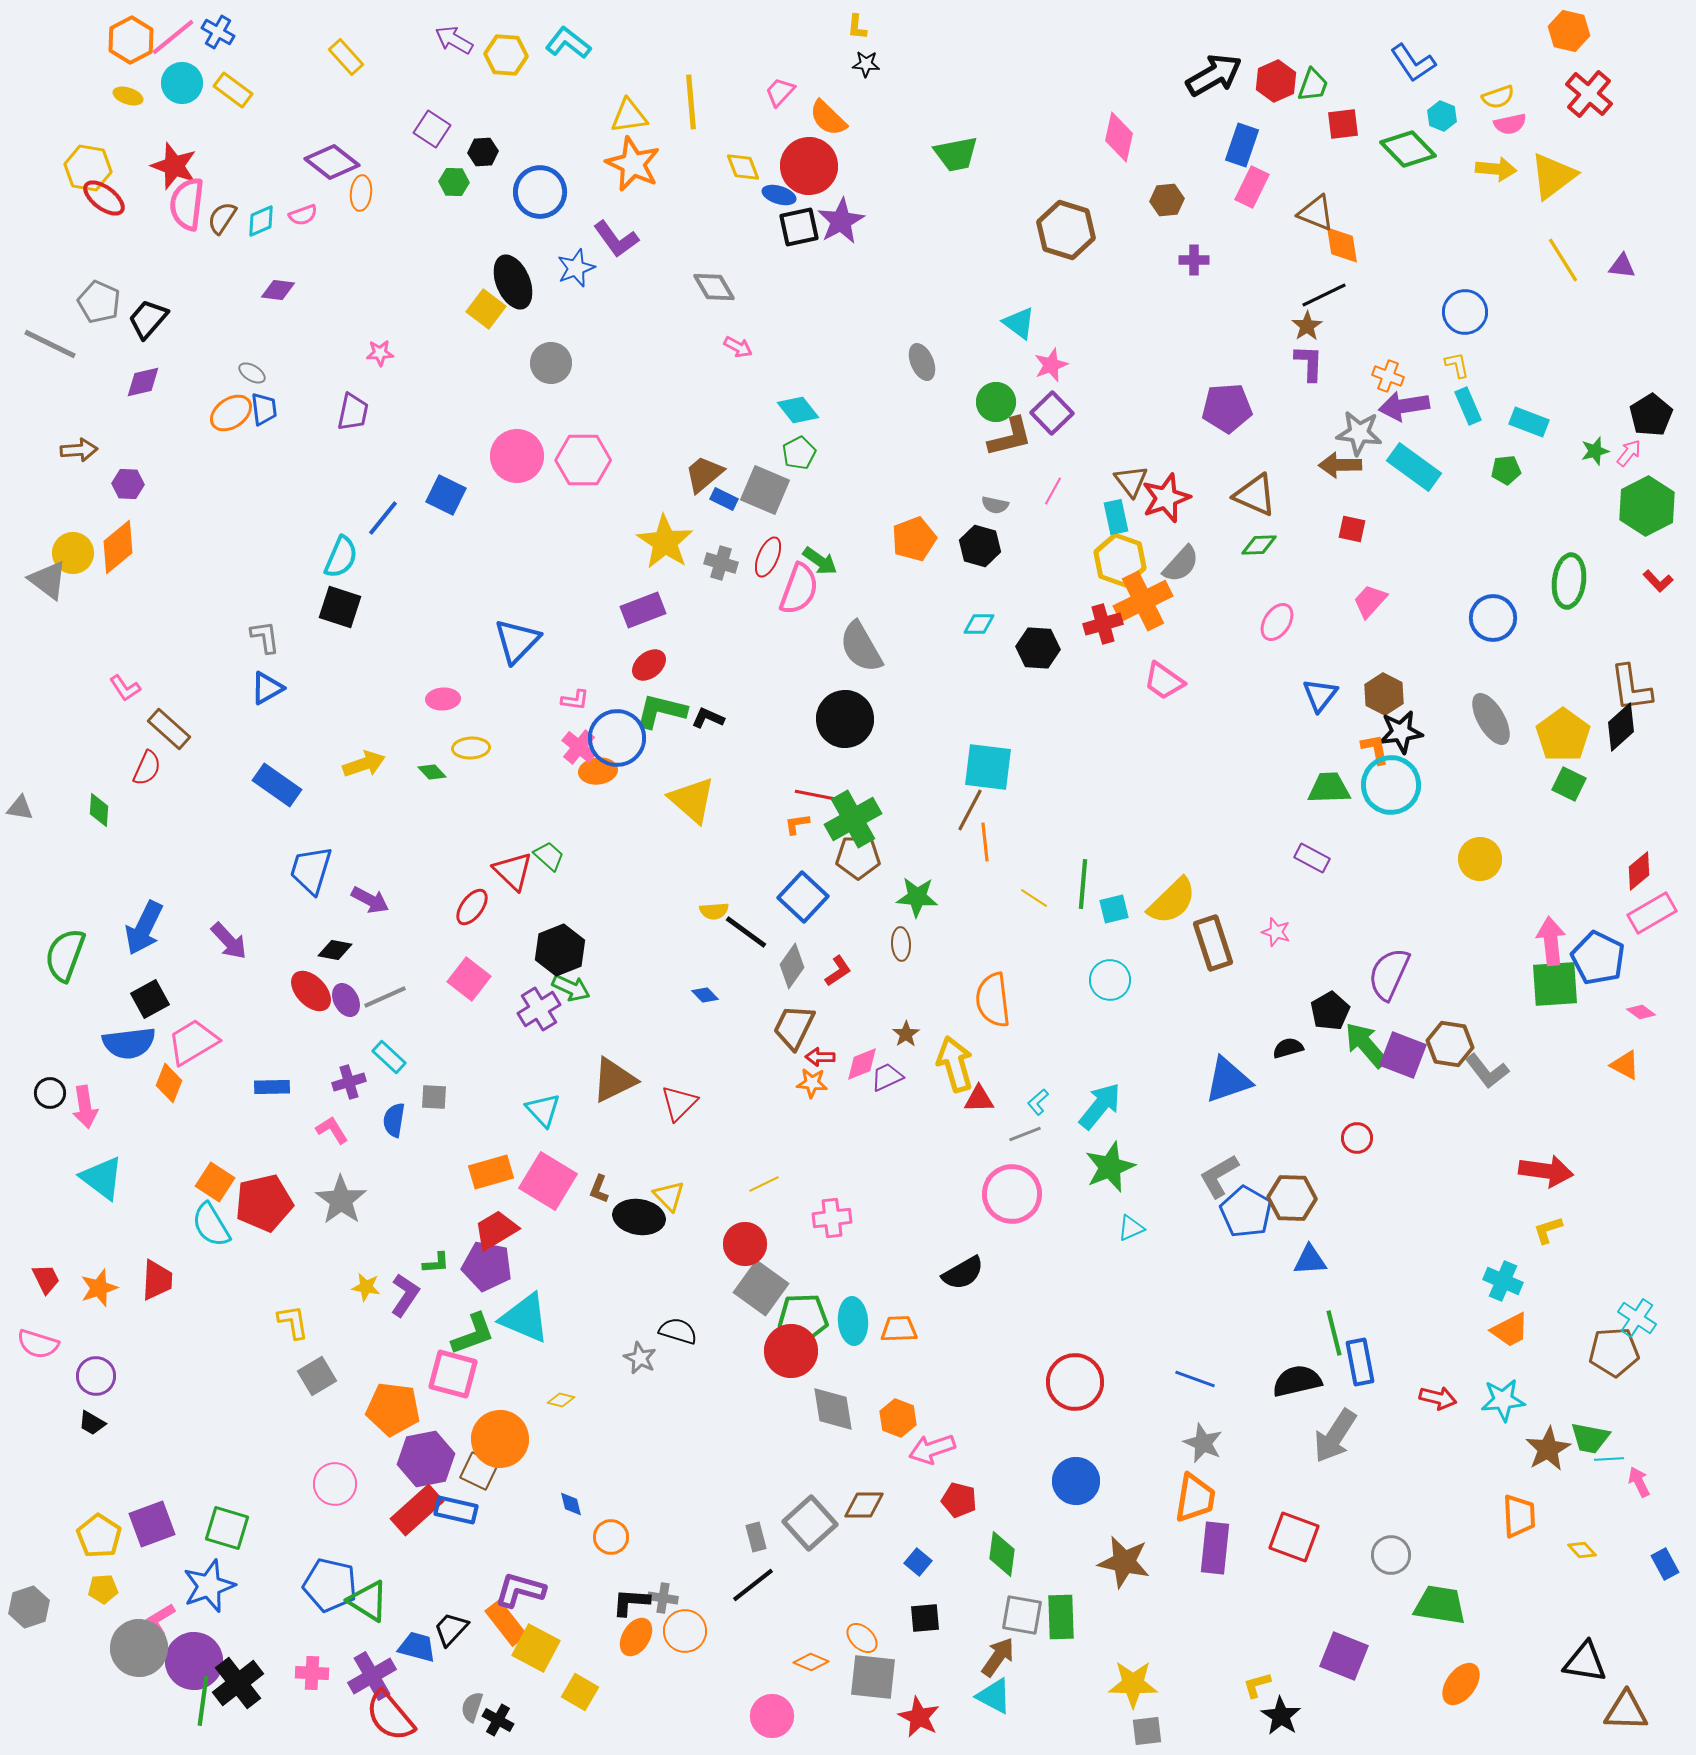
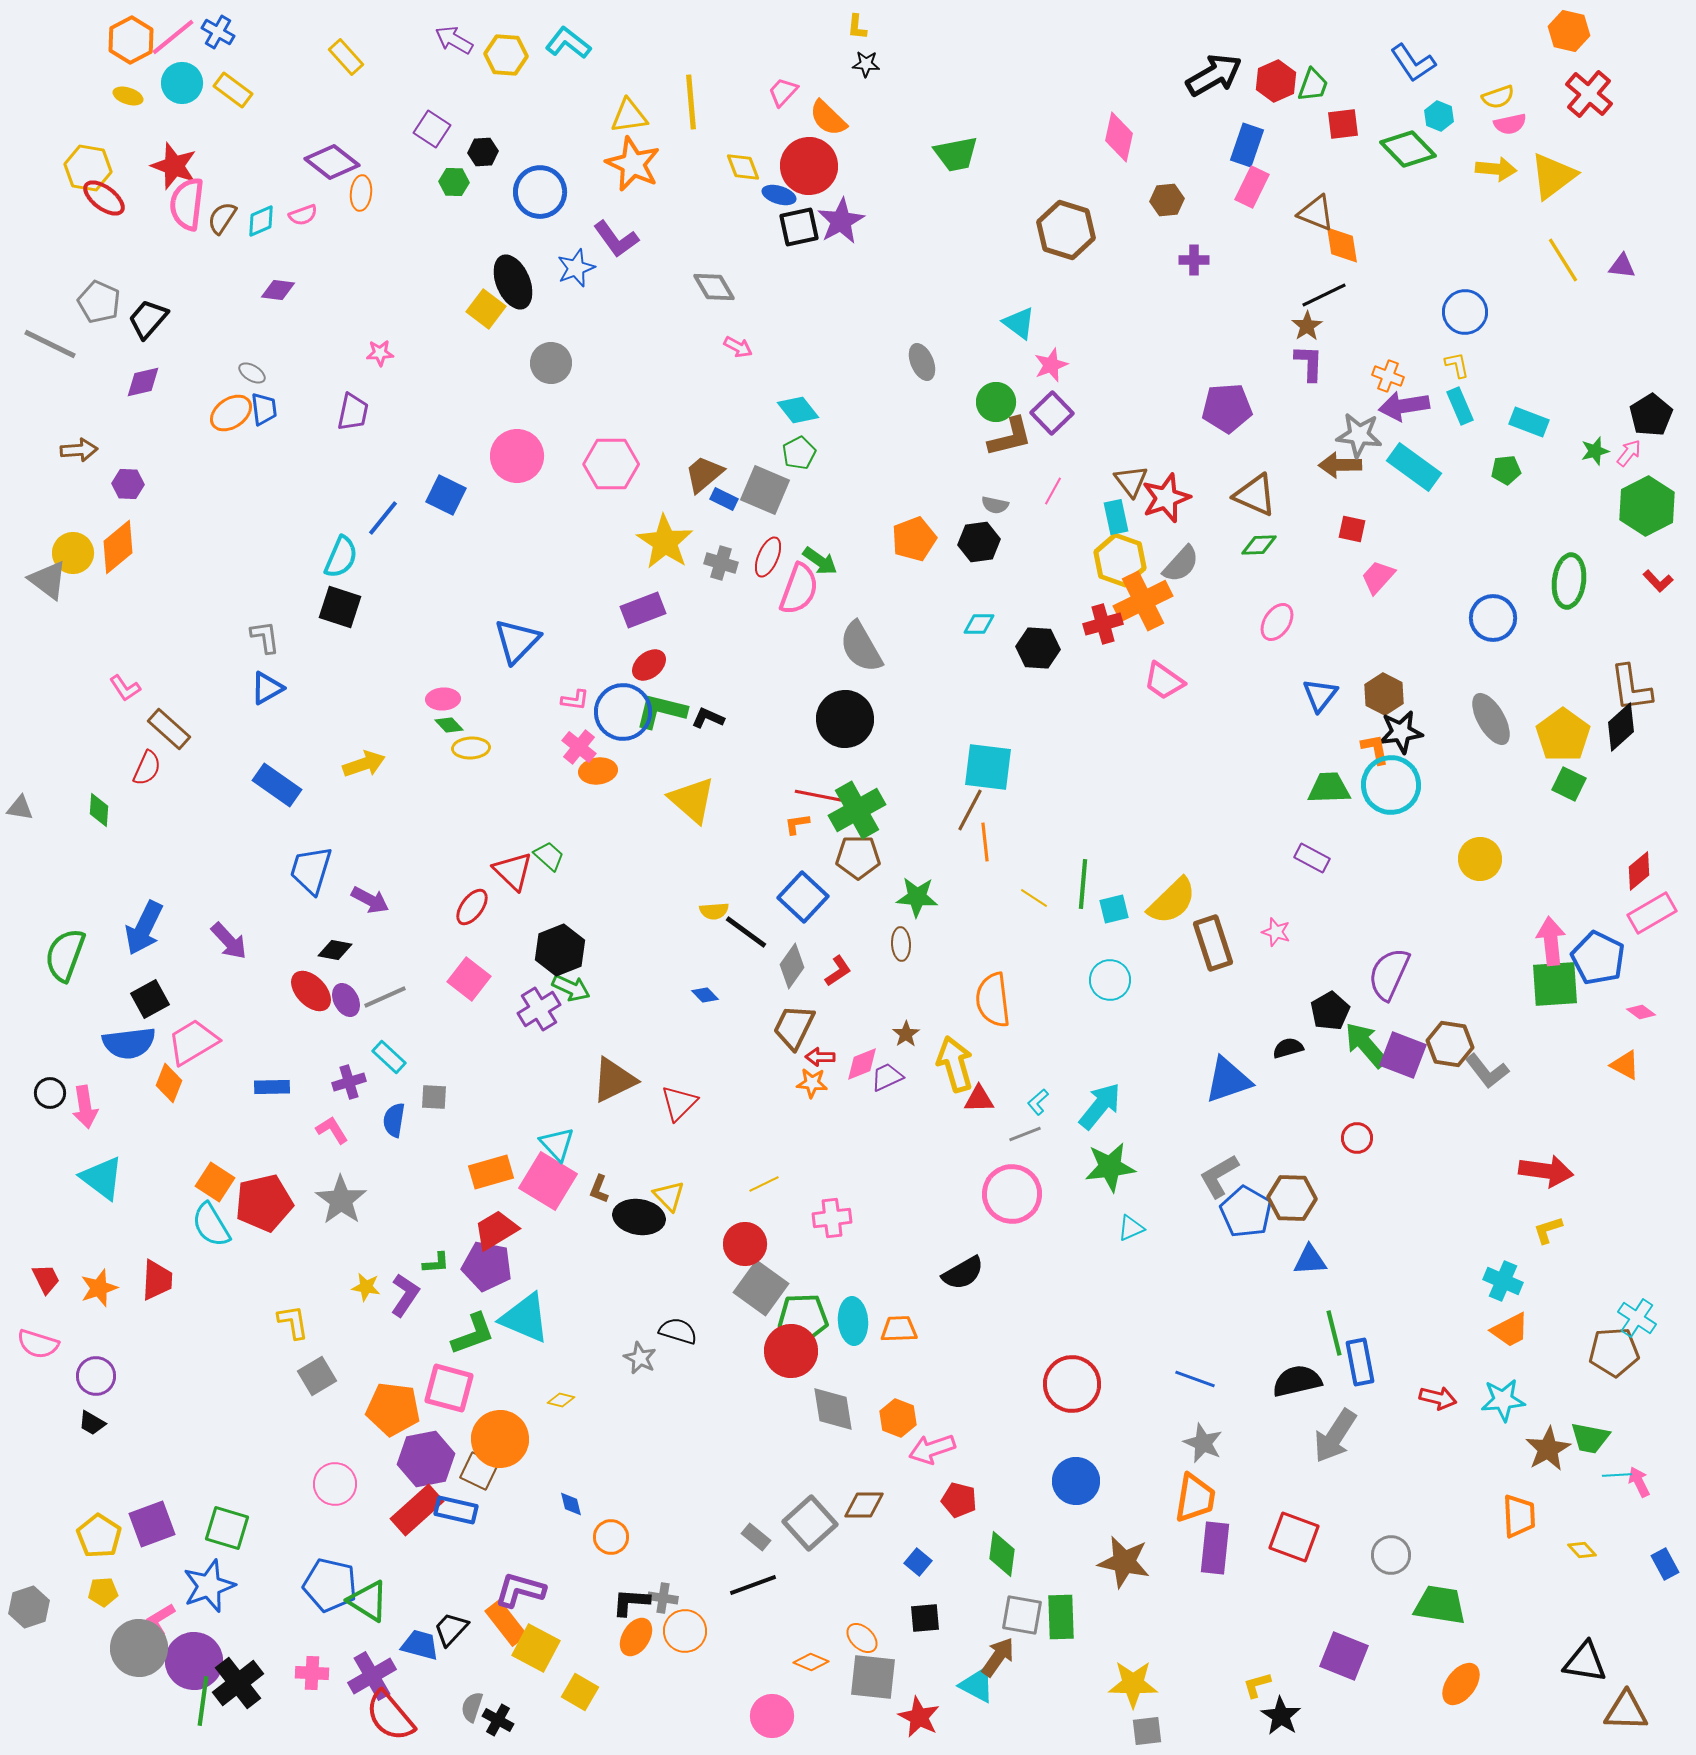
pink trapezoid at (780, 92): moved 3 px right
cyan hexagon at (1442, 116): moved 3 px left
blue rectangle at (1242, 145): moved 5 px right
cyan rectangle at (1468, 406): moved 8 px left
gray star at (1359, 433): moved 2 px down
pink hexagon at (583, 460): moved 28 px right, 4 px down
black hexagon at (980, 546): moved 1 px left, 4 px up; rotated 24 degrees counterclockwise
pink trapezoid at (1370, 601): moved 8 px right, 24 px up
blue circle at (617, 738): moved 6 px right, 26 px up
green diamond at (432, 772): moved 17 px right, 47 px up
green cross at (853, 819): moved 4 px right, 9 px up
cyan triangle at (543, 1110): moved 14 px right, 34 px down
green star at (1110, 1167): rotated 15 degrees clockwise
pink square at (453, 1374): moved 4 px left, 14 px down
red circle at (1075, 1382): moved 3 px left, 2 px down
cyan line at (1609, 1459): moved 8 px right, 16 px down
gray rectangle at (756, 1537): rotated 36 degrees counterclockwise
black line at (753, 1585): rotated 18 degrees clockwise
yellow pentagon at (103, 1589): moved 3 px down
blue trapezoid at (417, 1647): moved 3 px right, 2 px up
cyan triangle at (994, 1696): moved 17 px left, 11 px up
